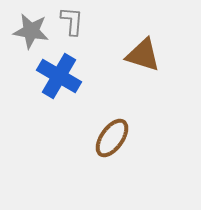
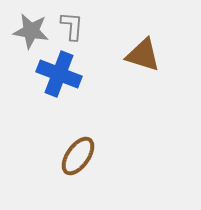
gray L-shape: moved 5 px down
blue cross: moved 2 px up; rotated 9 degrees counterclockwise
brown ellipse: moved 34 px left, 18 px down
